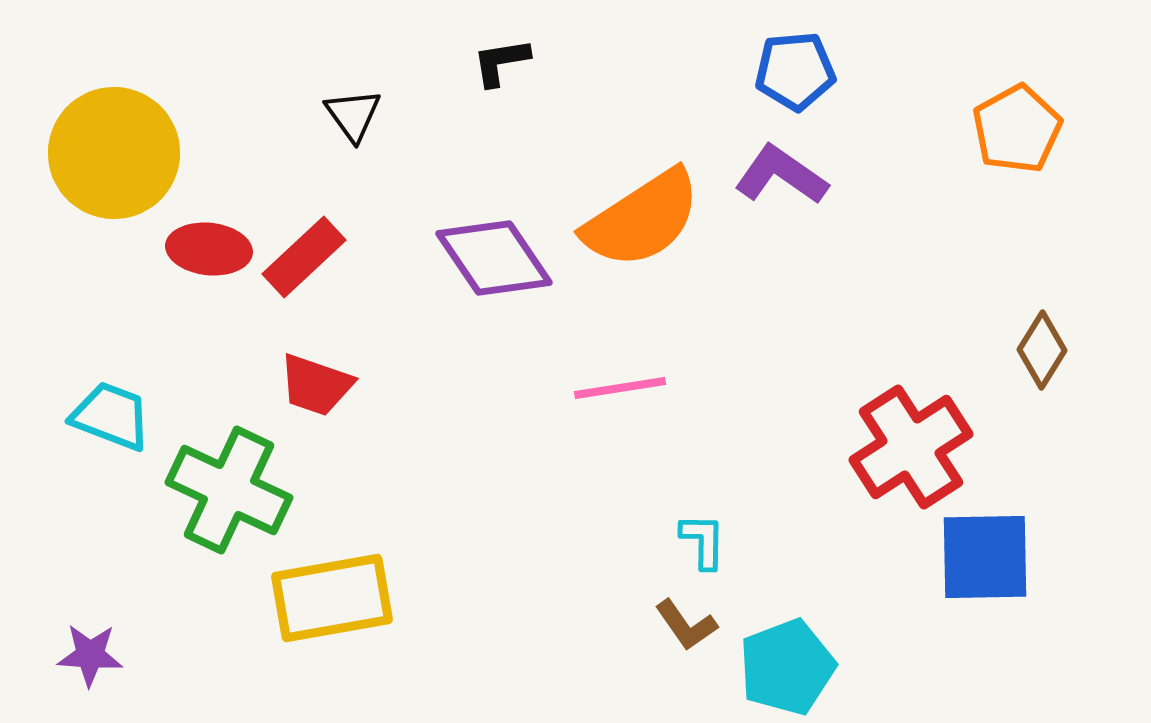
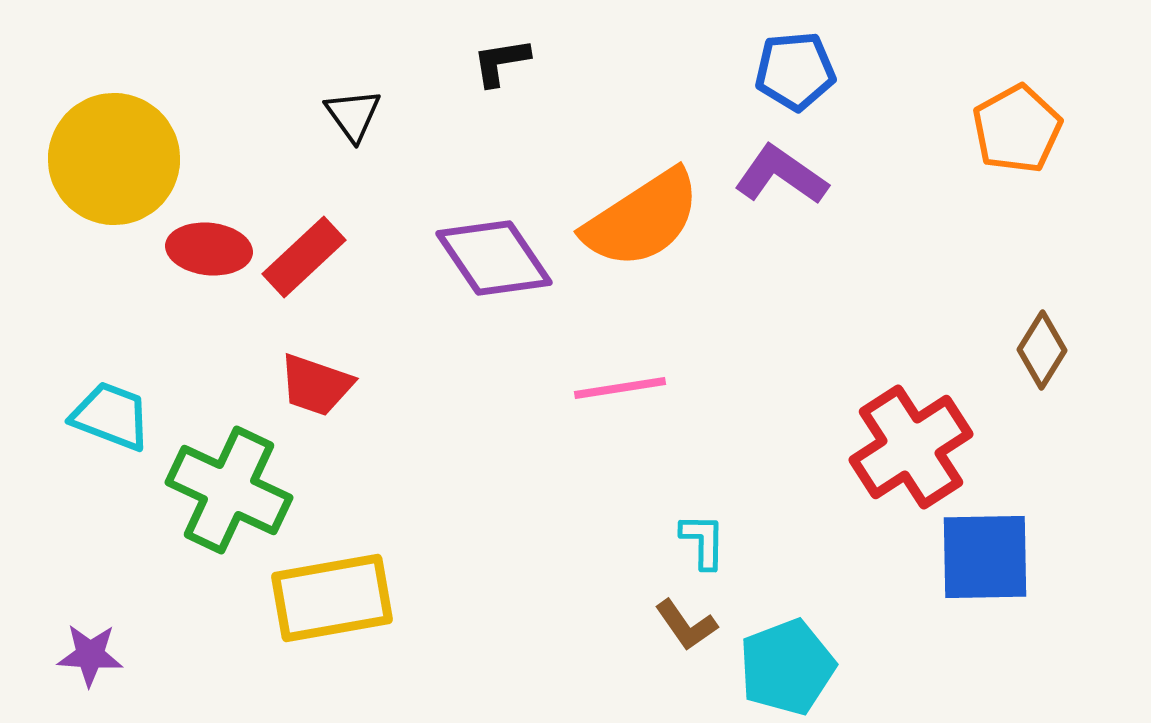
yellow circle: moved 6 px down
